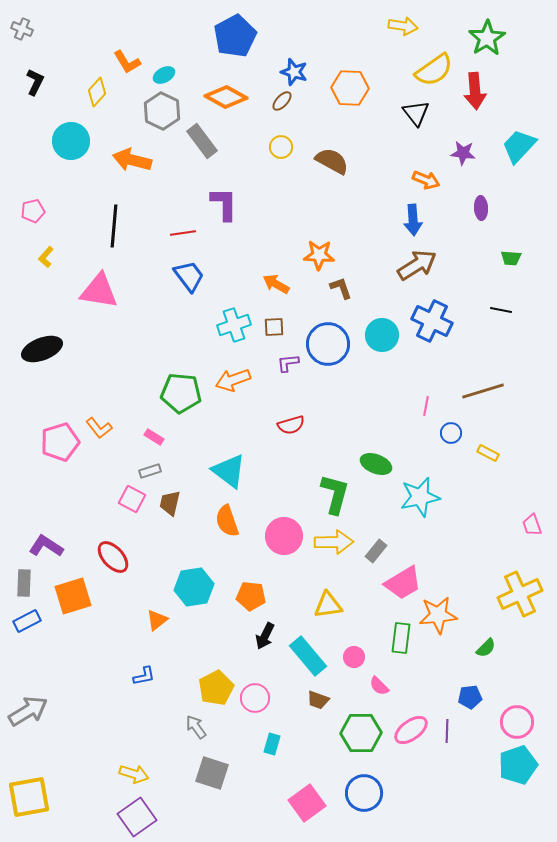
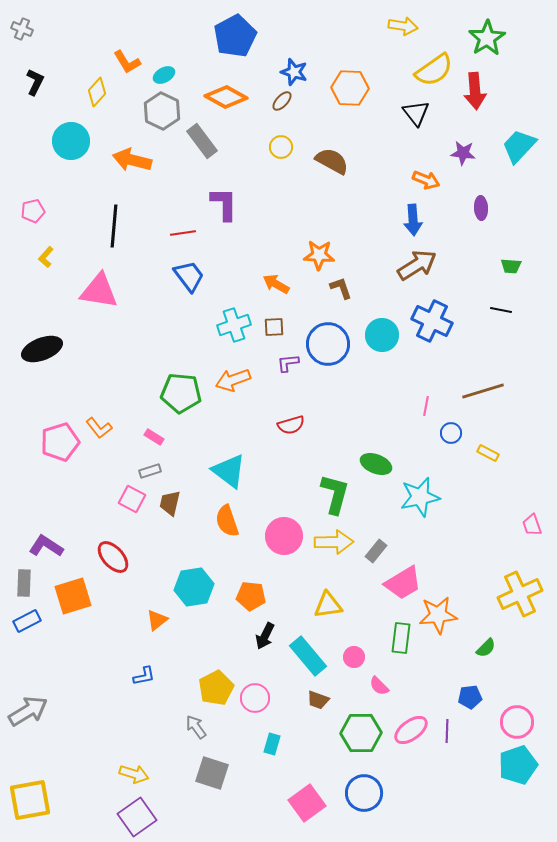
green trapezoid at (511, 258): moved 8 px down
yellow square at (29, 797): moved 1 px right, 3 px down
